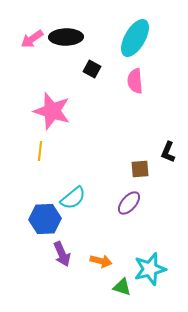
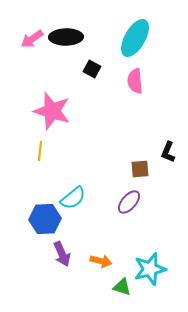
purple ellipse: moved 1 px up
